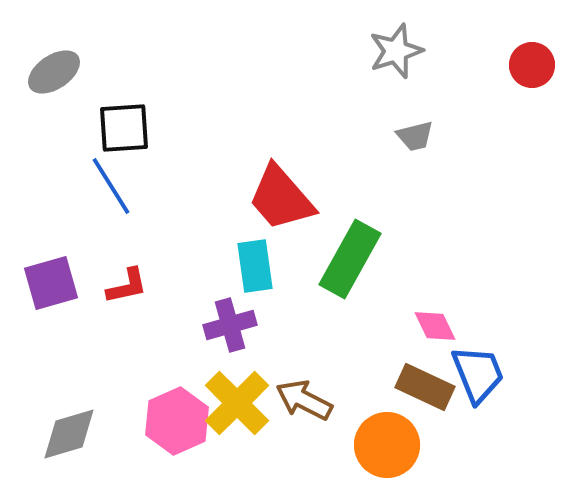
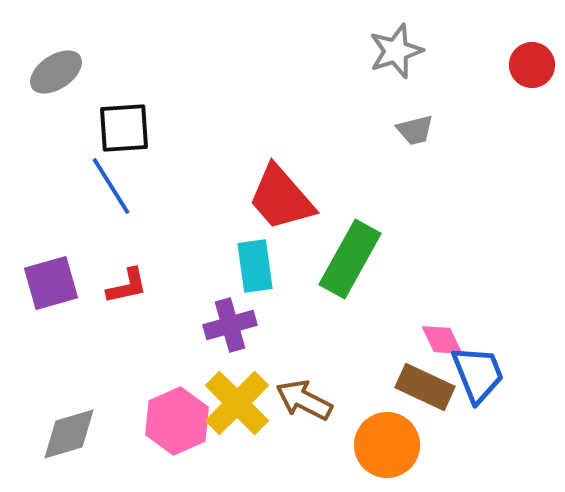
gray ellipse: moved 2 px right
gray trapezoid: moved 6 px up
pink diamond: moved 7 px right, 14 px down
